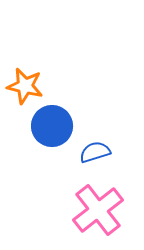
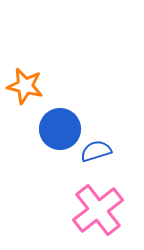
blue circle: moved 8 px right, 3 px down
blue semicircle: moved 1 px right, 1 px up
